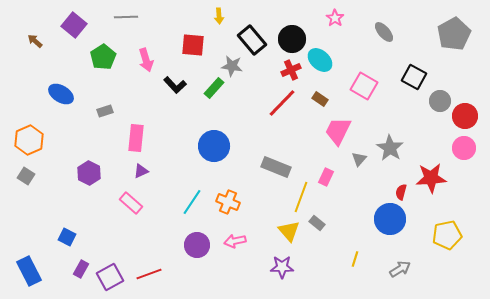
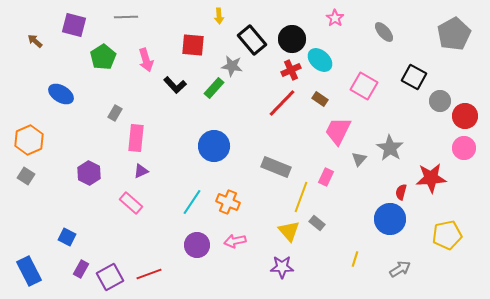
purple square at (74, 25): rotated 25 degrees counterclockwise
gray rectangle at (105, 111): moved 10 px right, 2 px down; rotated 42 degrees counterclockwise
